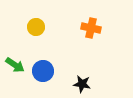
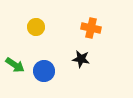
blue circle: moved 1 px right
black star: moved 1 px left, 25 px up
